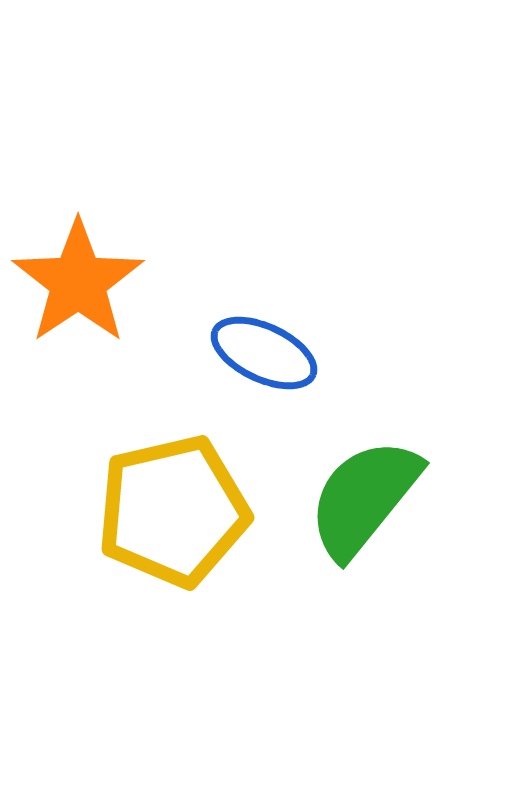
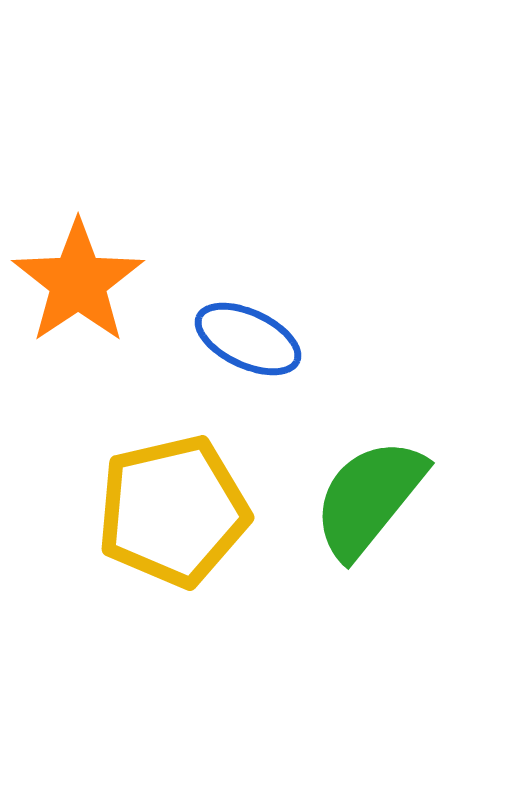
blue ellipse: moved 16 px left, 14 px up
green semicircle: moved 5 px right
